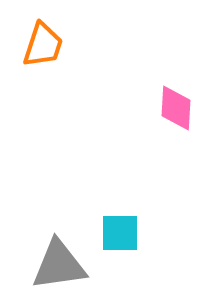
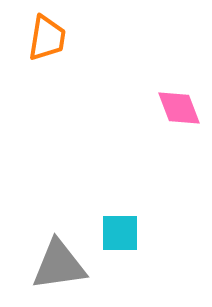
orange trapezoid: moved 4 px right, 7 px up; rotated 9 degrees counterclockwise
pink diamond: moved 3 px right; rotated 24 degrees counterclockwise
